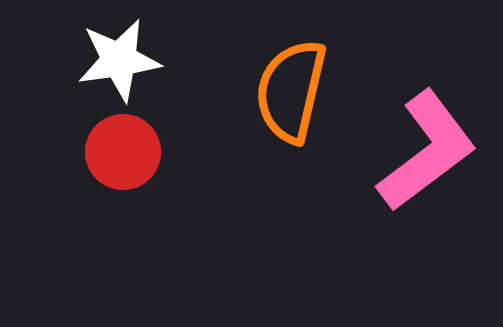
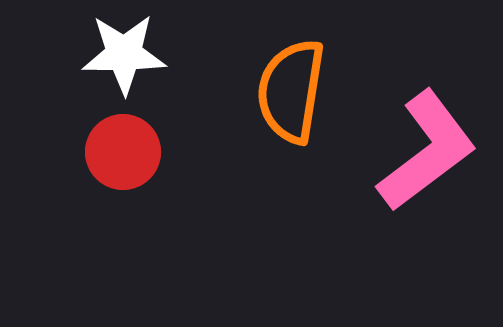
white star: moved 5 px right, 6 px up; rotated 8 degrees clockwise
orange semicircle: rotated 4 degrees counterclockwise
